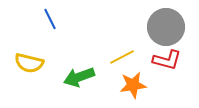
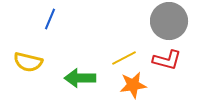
blue line: rotated 50 degrees clockwise
gray circle: moved 3 px right, 6 px up
yellow line: moved 2 px right, 1 px down
yellow semicircle: moved 1 px left, 1 px up
green arrow: moved 1 px right, 1 px down; rotated 20 degrees clockwise
